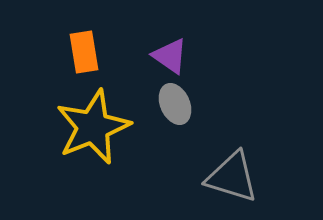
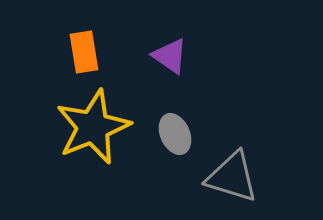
gray ellipse: moved 30 px down
